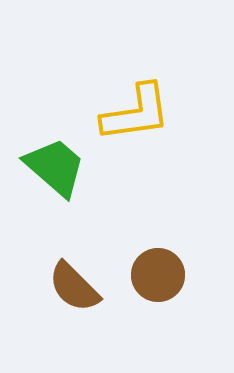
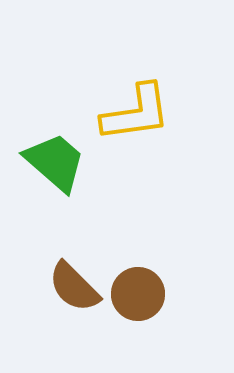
green trapezoid: moved 5 px up
brown circle: moved 20 px left, 19 px down
